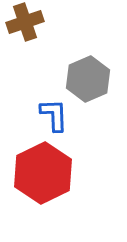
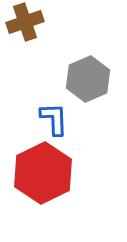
blue L-shape: moved 4 px down
